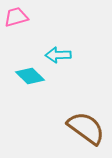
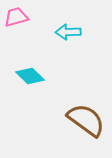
cyan arrow: moved 10 px right, 23 px up
brown semicircle: moved 8 px up
